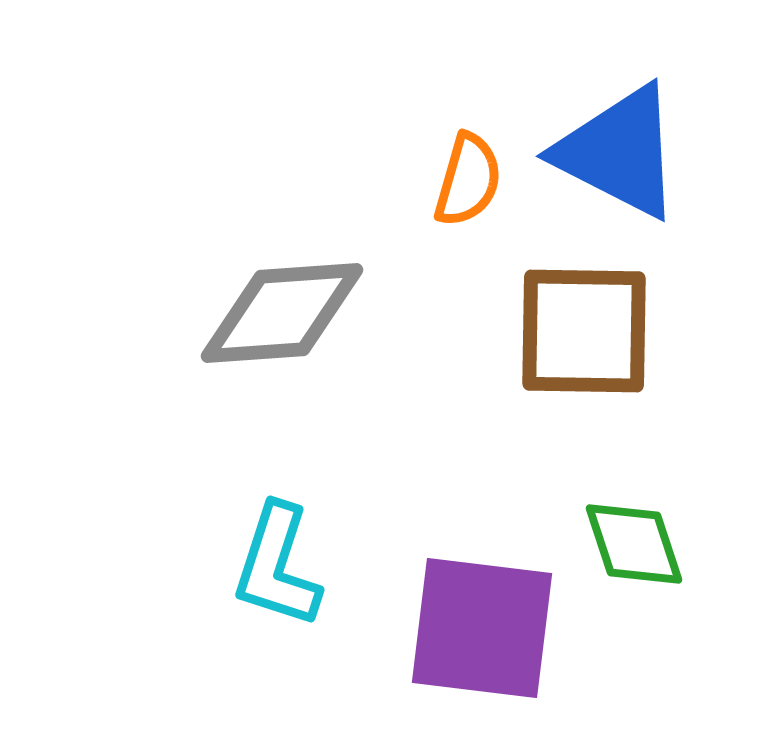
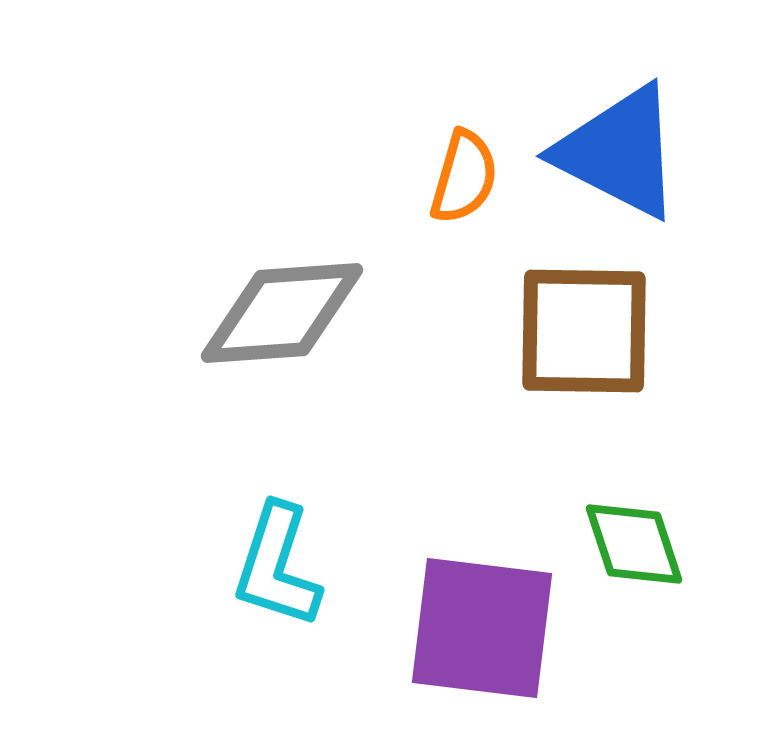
orange semicircle: moved 4 px left, 3 px up
